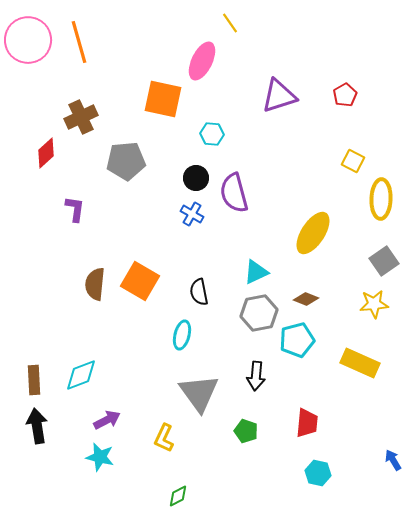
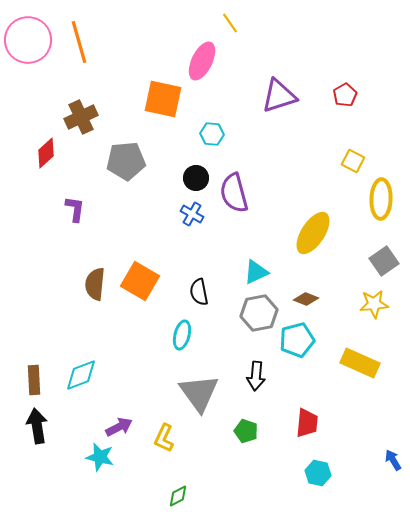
purple arrow at (107, 420): moved 12 px right, 7 px down
